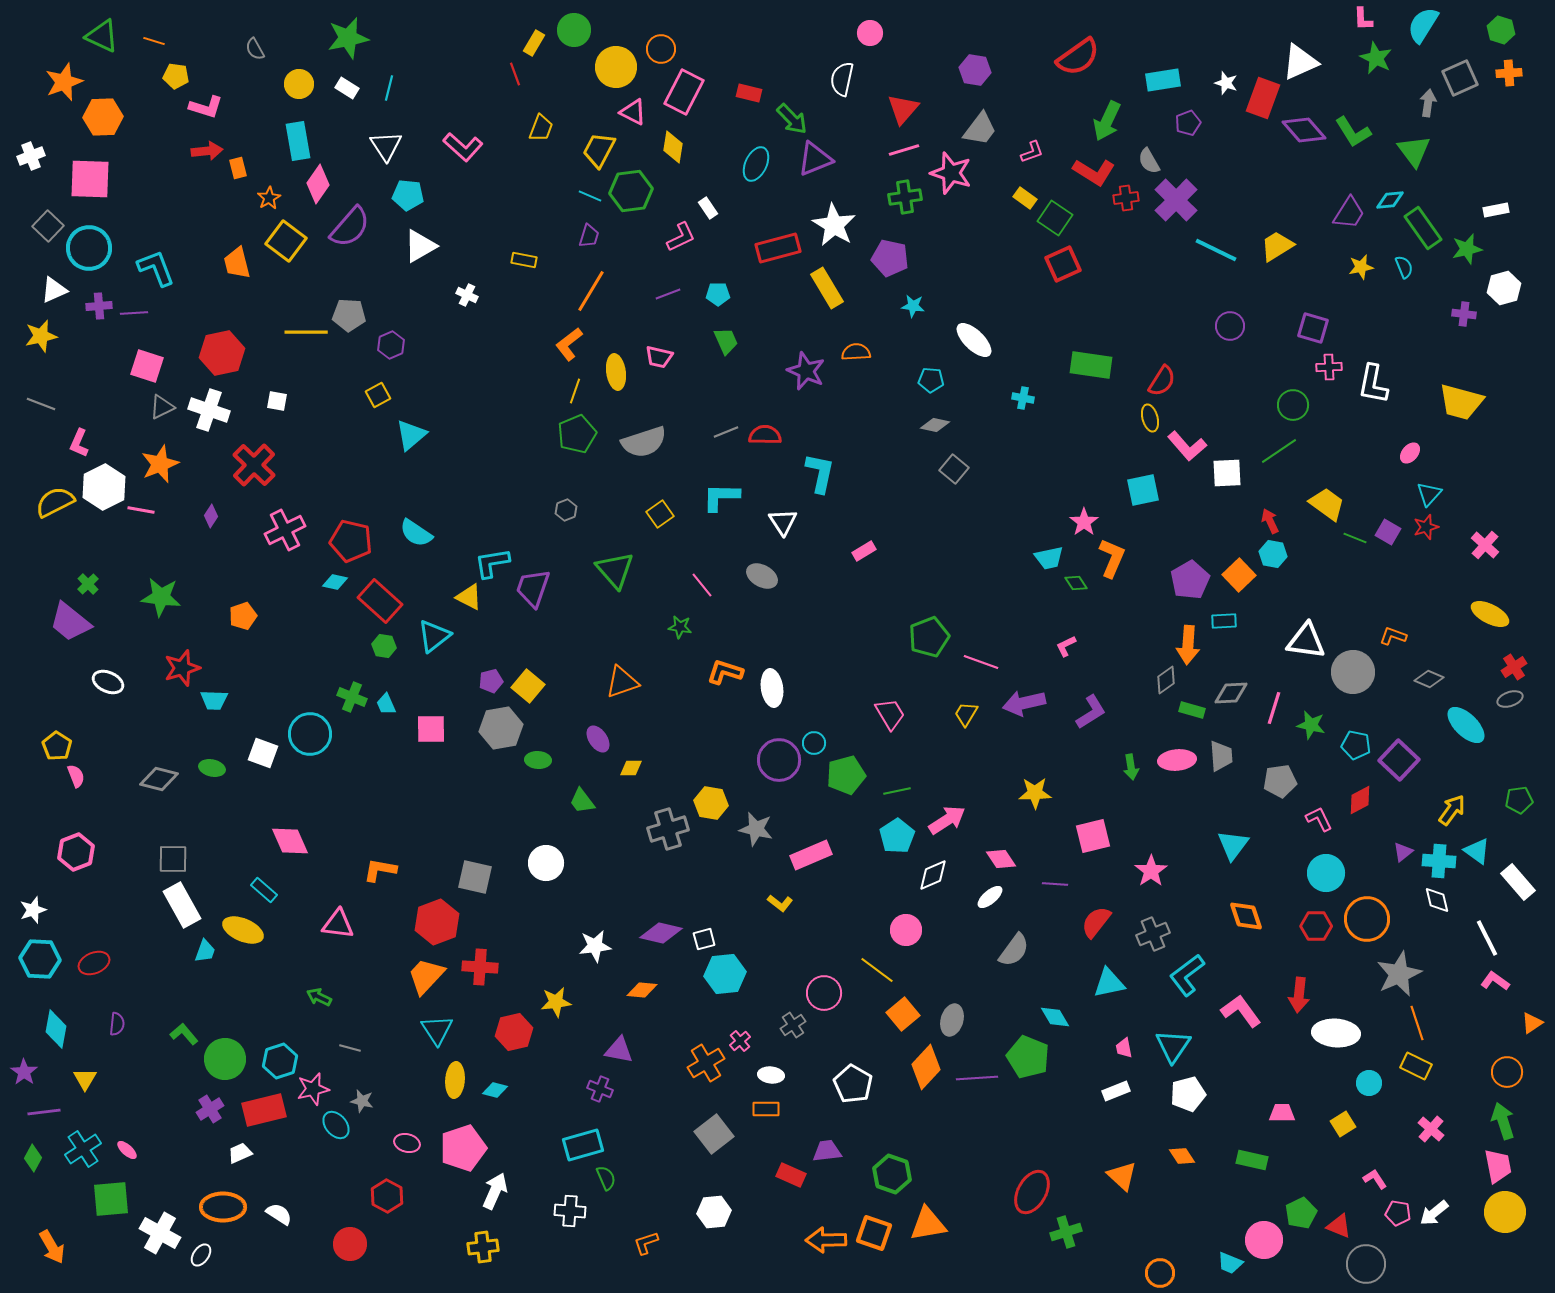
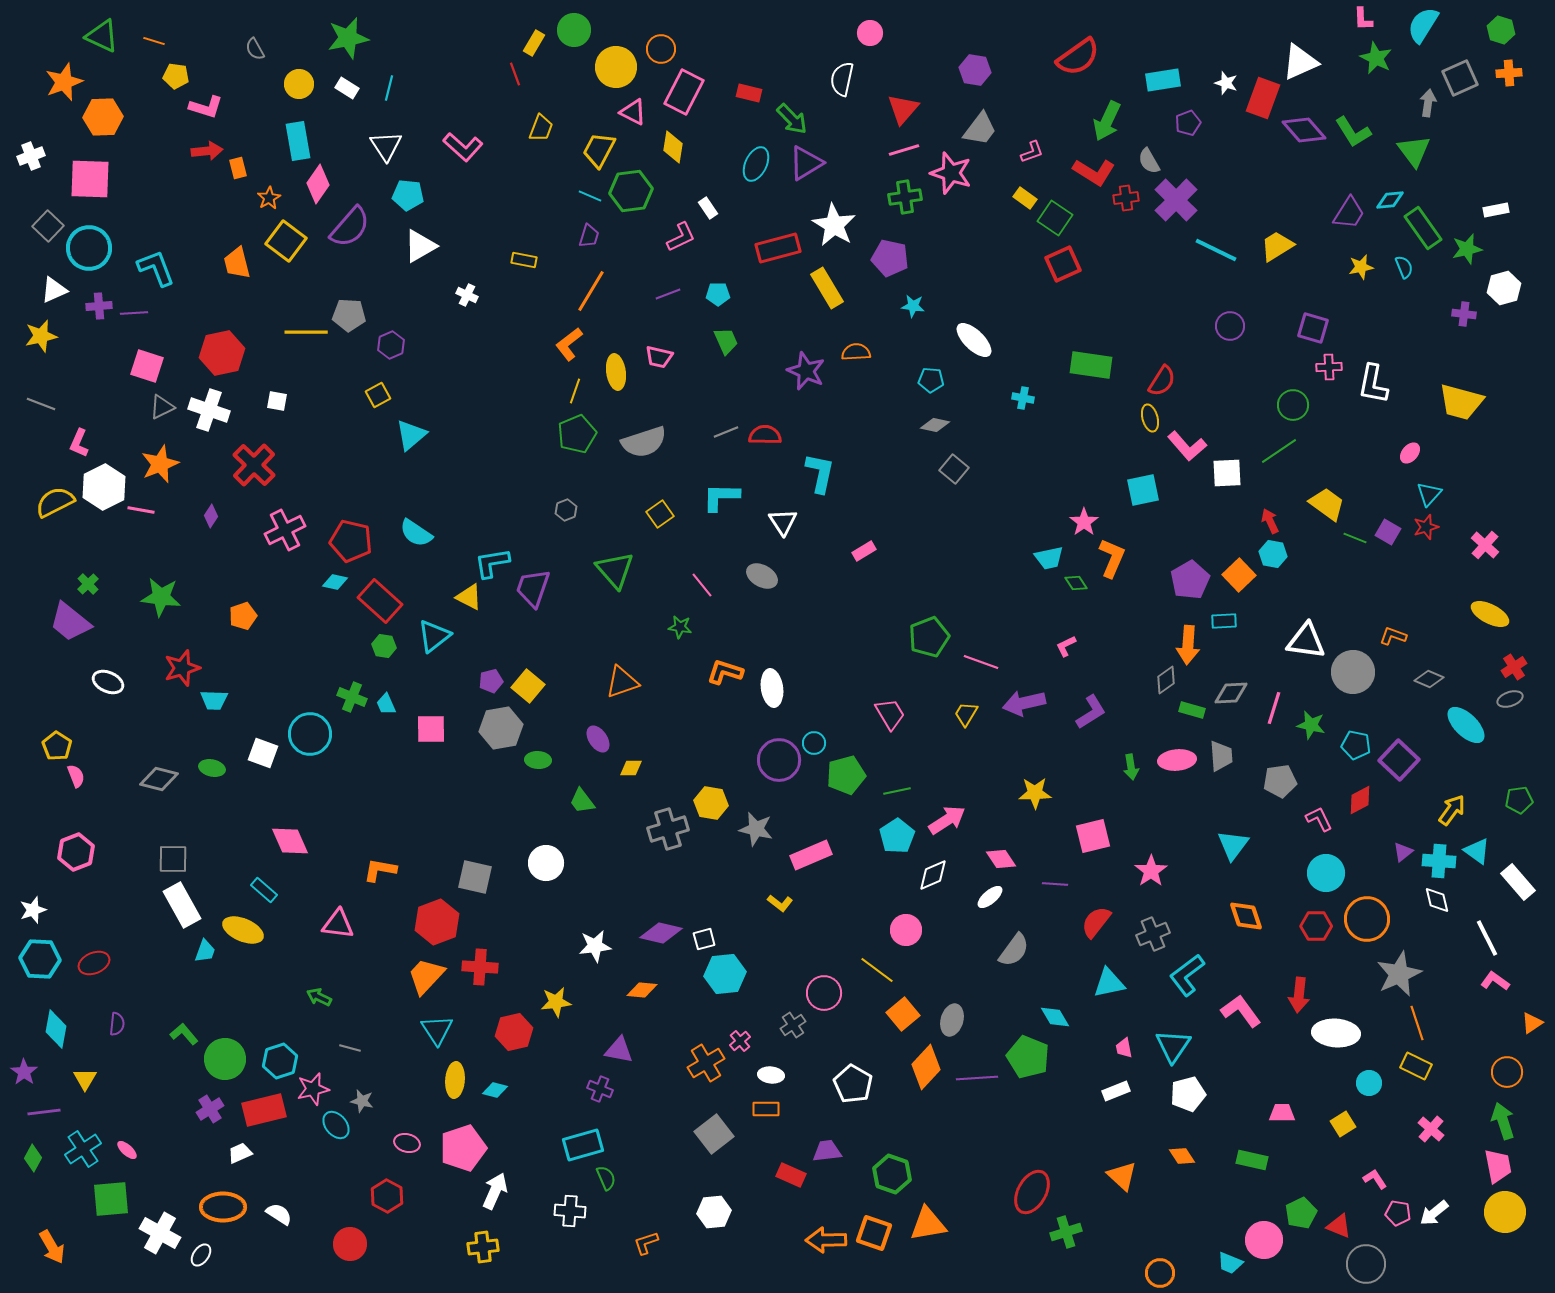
purple triangle at (815, 159): moved 9 px left, 4 px down; rotated 9 degrees counterclockwise
